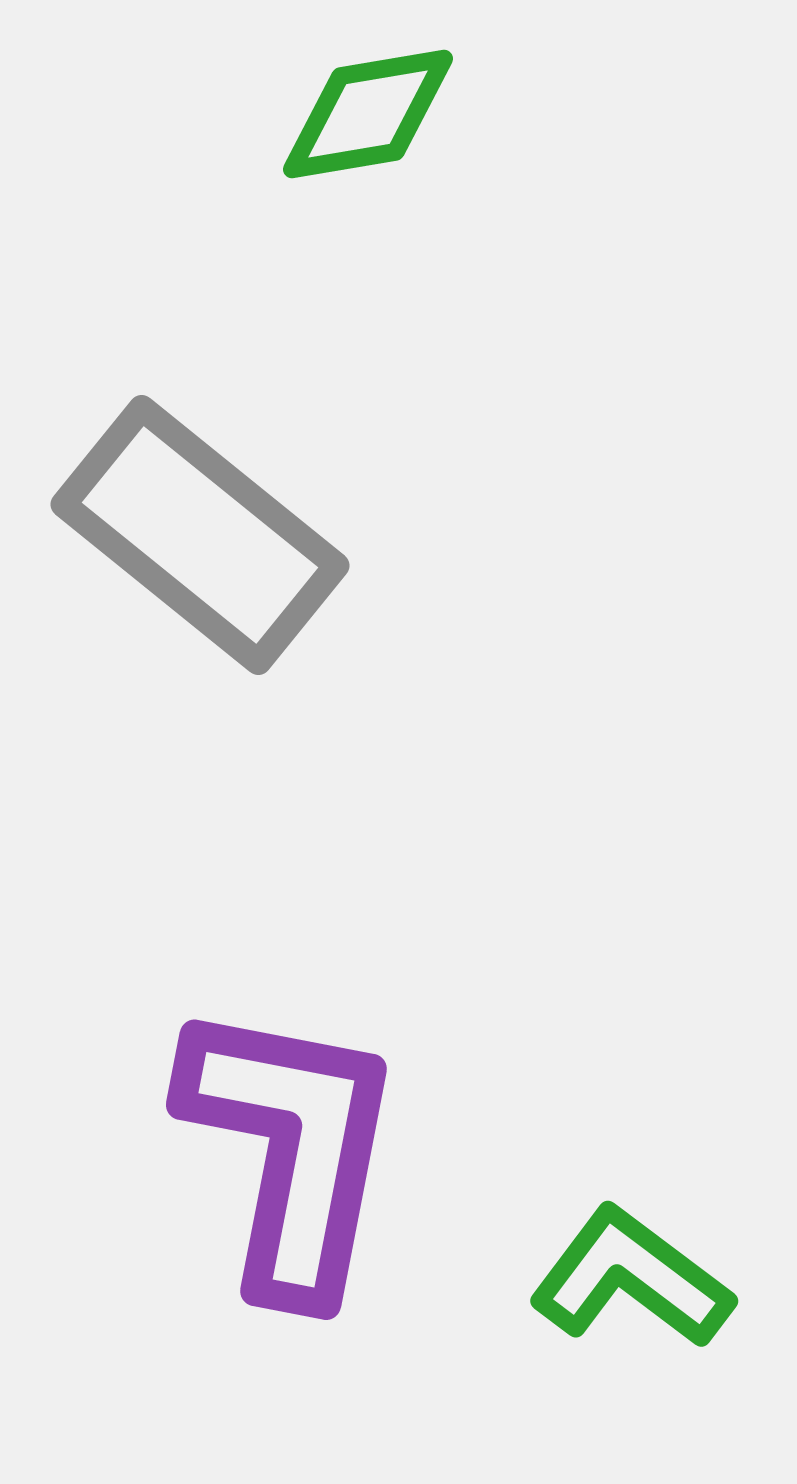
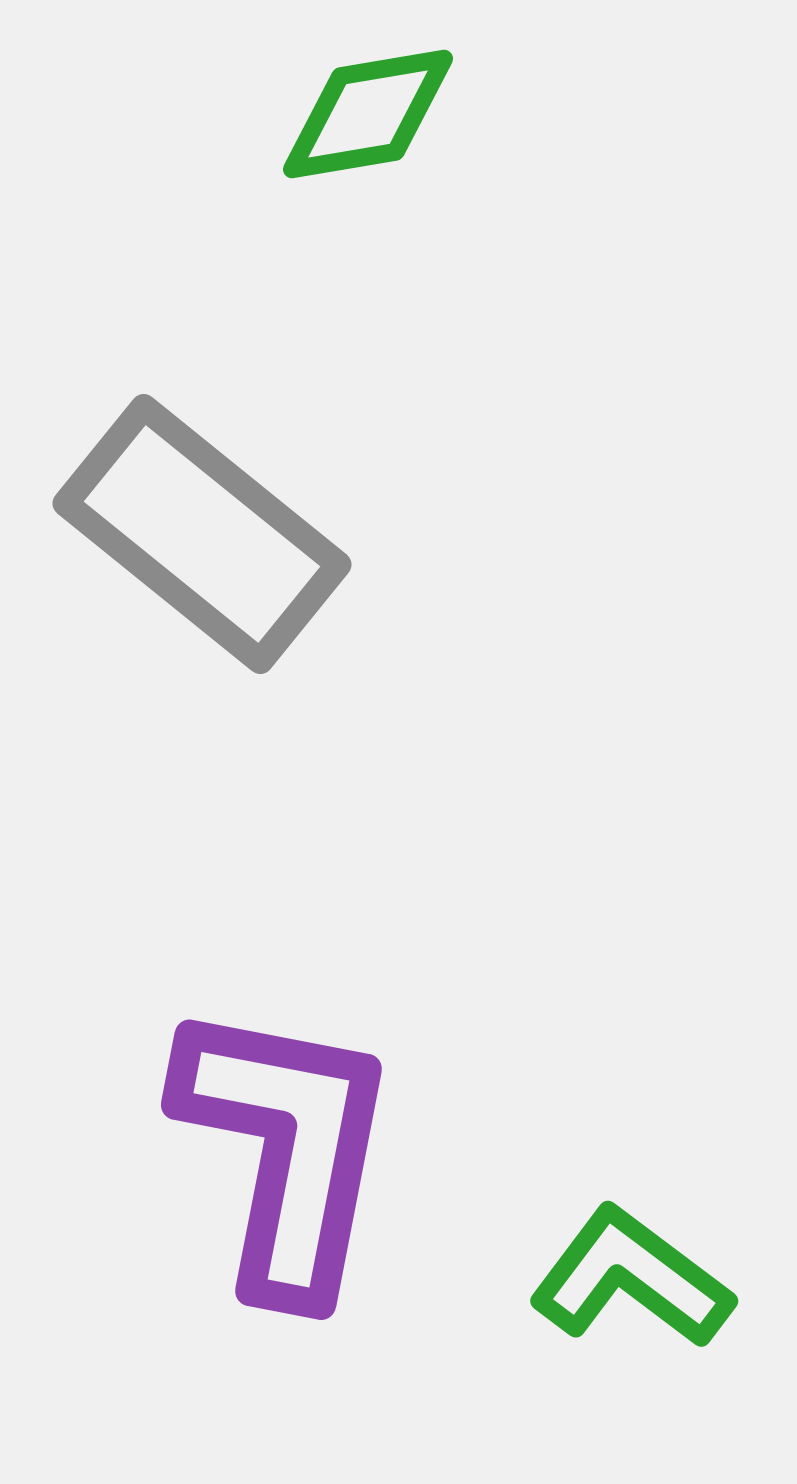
gray rectangle: moved 2 px right, 1 px up
purple L-shape: moved 5 px left
